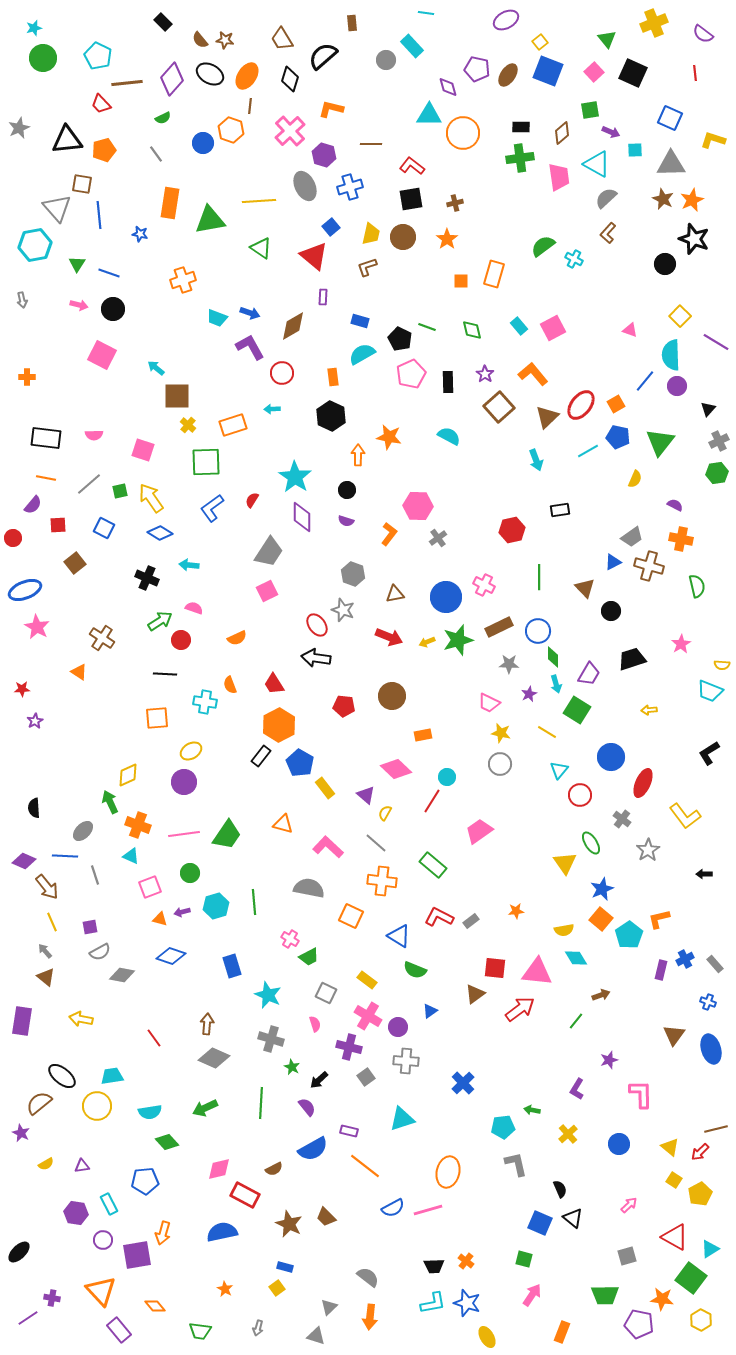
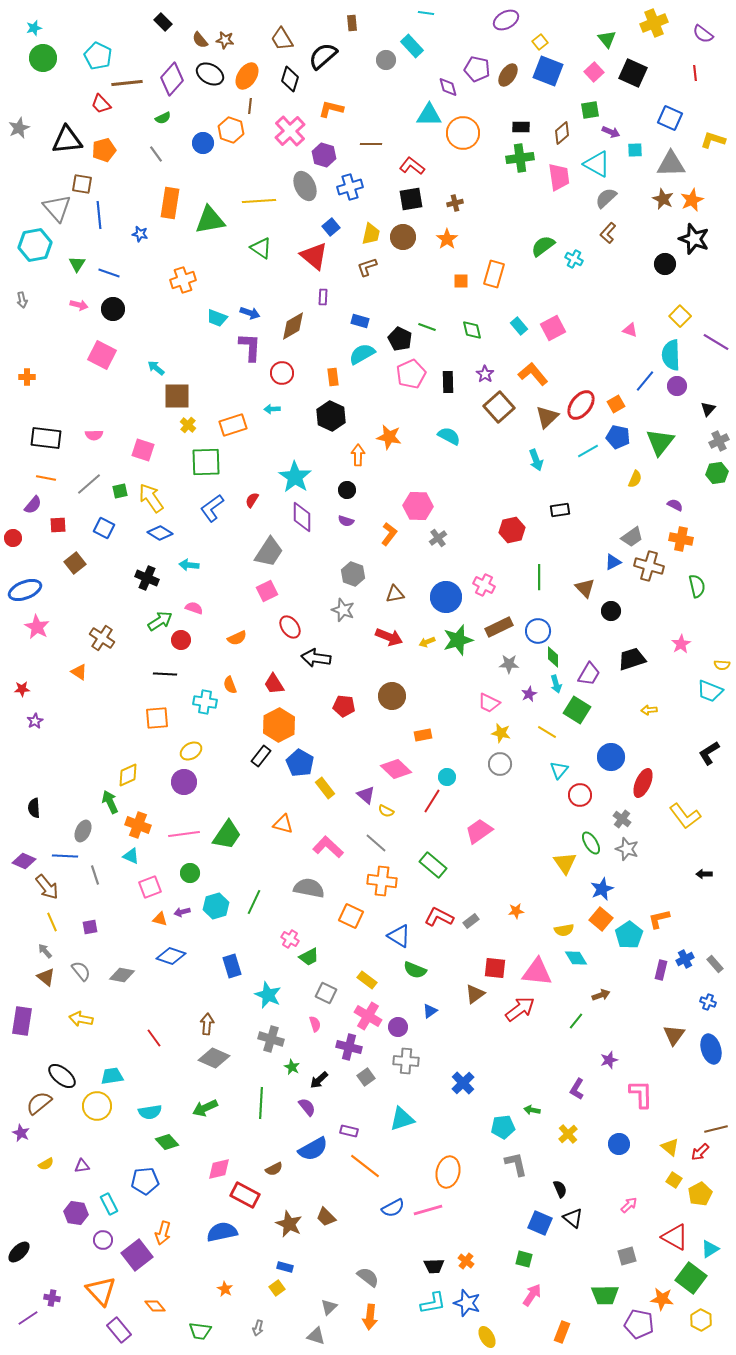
purple L-shape at (250, 347): rotated 32 degrees clockwise
red ellipse at (317, 625): moved 27 px left, 2 px down
yellow semicircle at (385, 813): moved 1 px right, 2 px up; rotated 91 degrees counterclockwise
gray ellipse at (83, 831): rotated 20 degrees counterclockwise
gray star at (648, 850): moved 21 px left, 1 px up; rotated 20 degrees counterclockwise
green line at (254, 902): rotated 30 degrees clockwise
gray semicircle at (100, 952): moved 19 px left, 19 px down; rotated 100 degrees counterclockwise
purple square at (137, 1255): rotated 28 degrees counterclockwise
